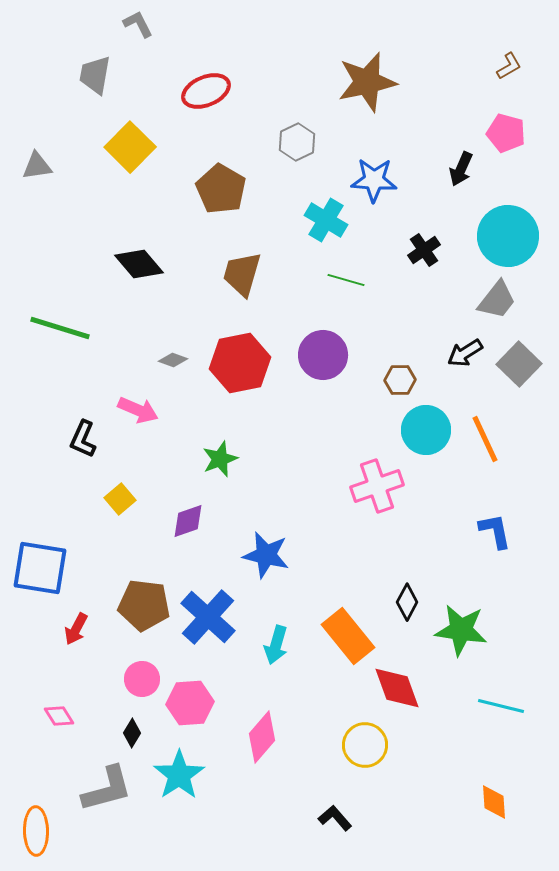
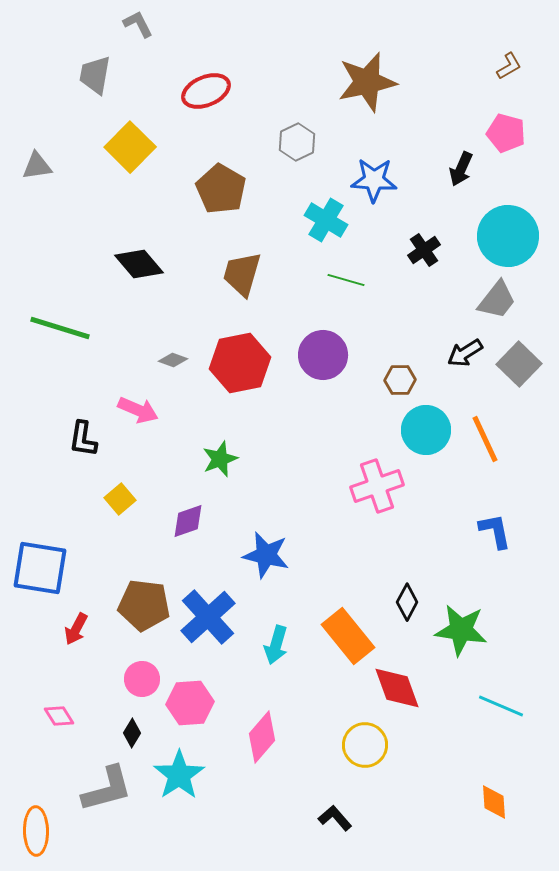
black L-shape at (83, 439): rotated 15 degrees counterclockwise
blue cross at (208, 617): rotated 6 degrees clockwise
cyan line at (501, 706): rotated 9 degrees clockwise
